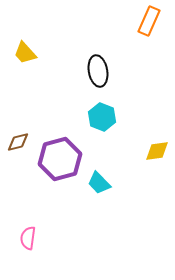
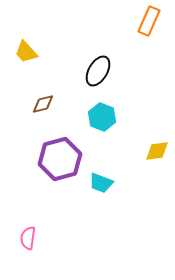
yellow trapezoid: moved 1 px right, 1 px up
black ellipse: rotated 40 degrees clockwise
brown diamond: moved 25 px right, 38 px up
cyan trapezoid: moved 2 px right; rotated 25 degrees counterclockwise
